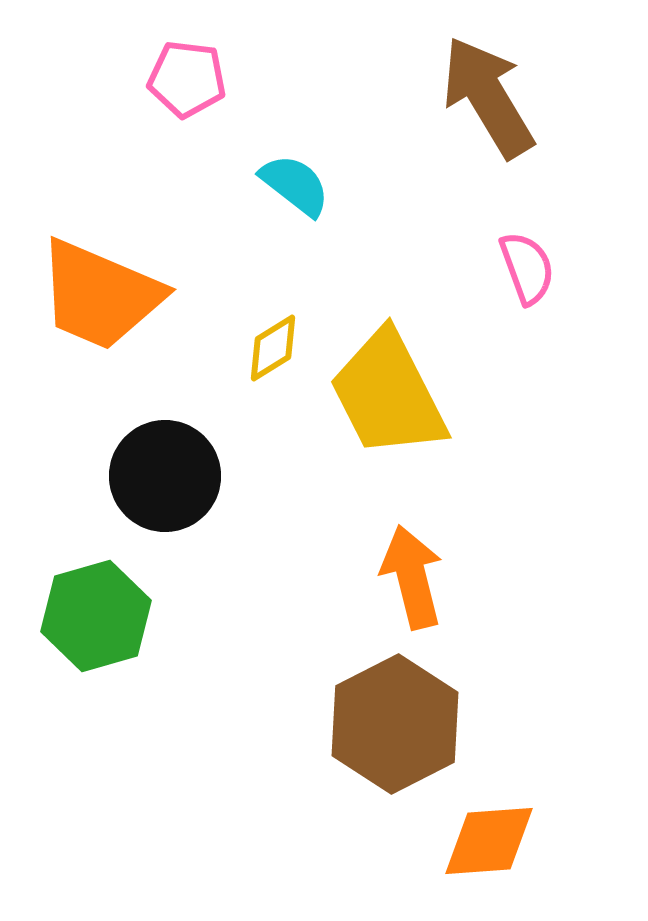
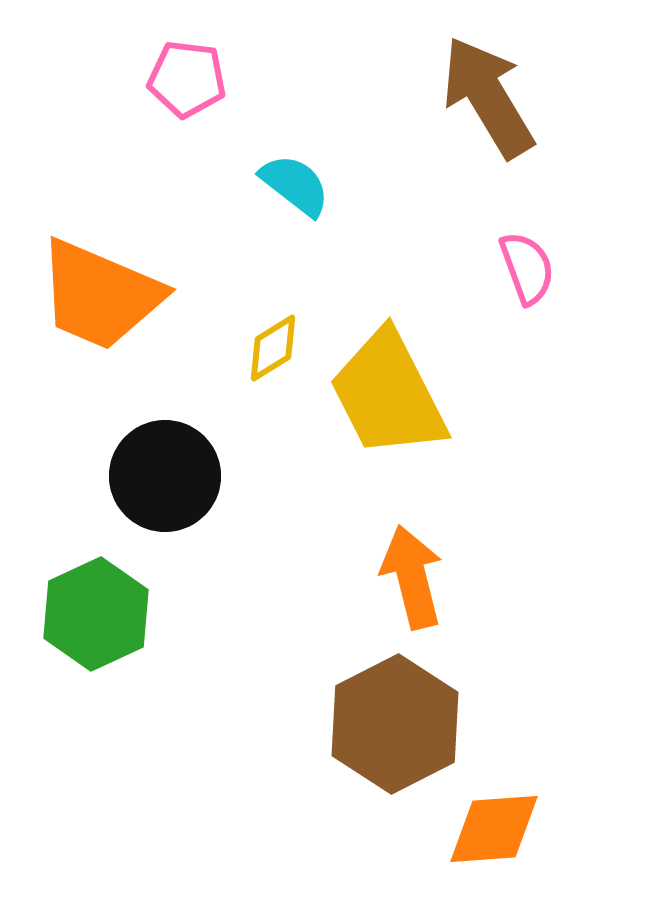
green hexagon: moved 2 px up; rotated 9 degrees counterclockwise
orange diamond: moved 5 px right, 12 px up
